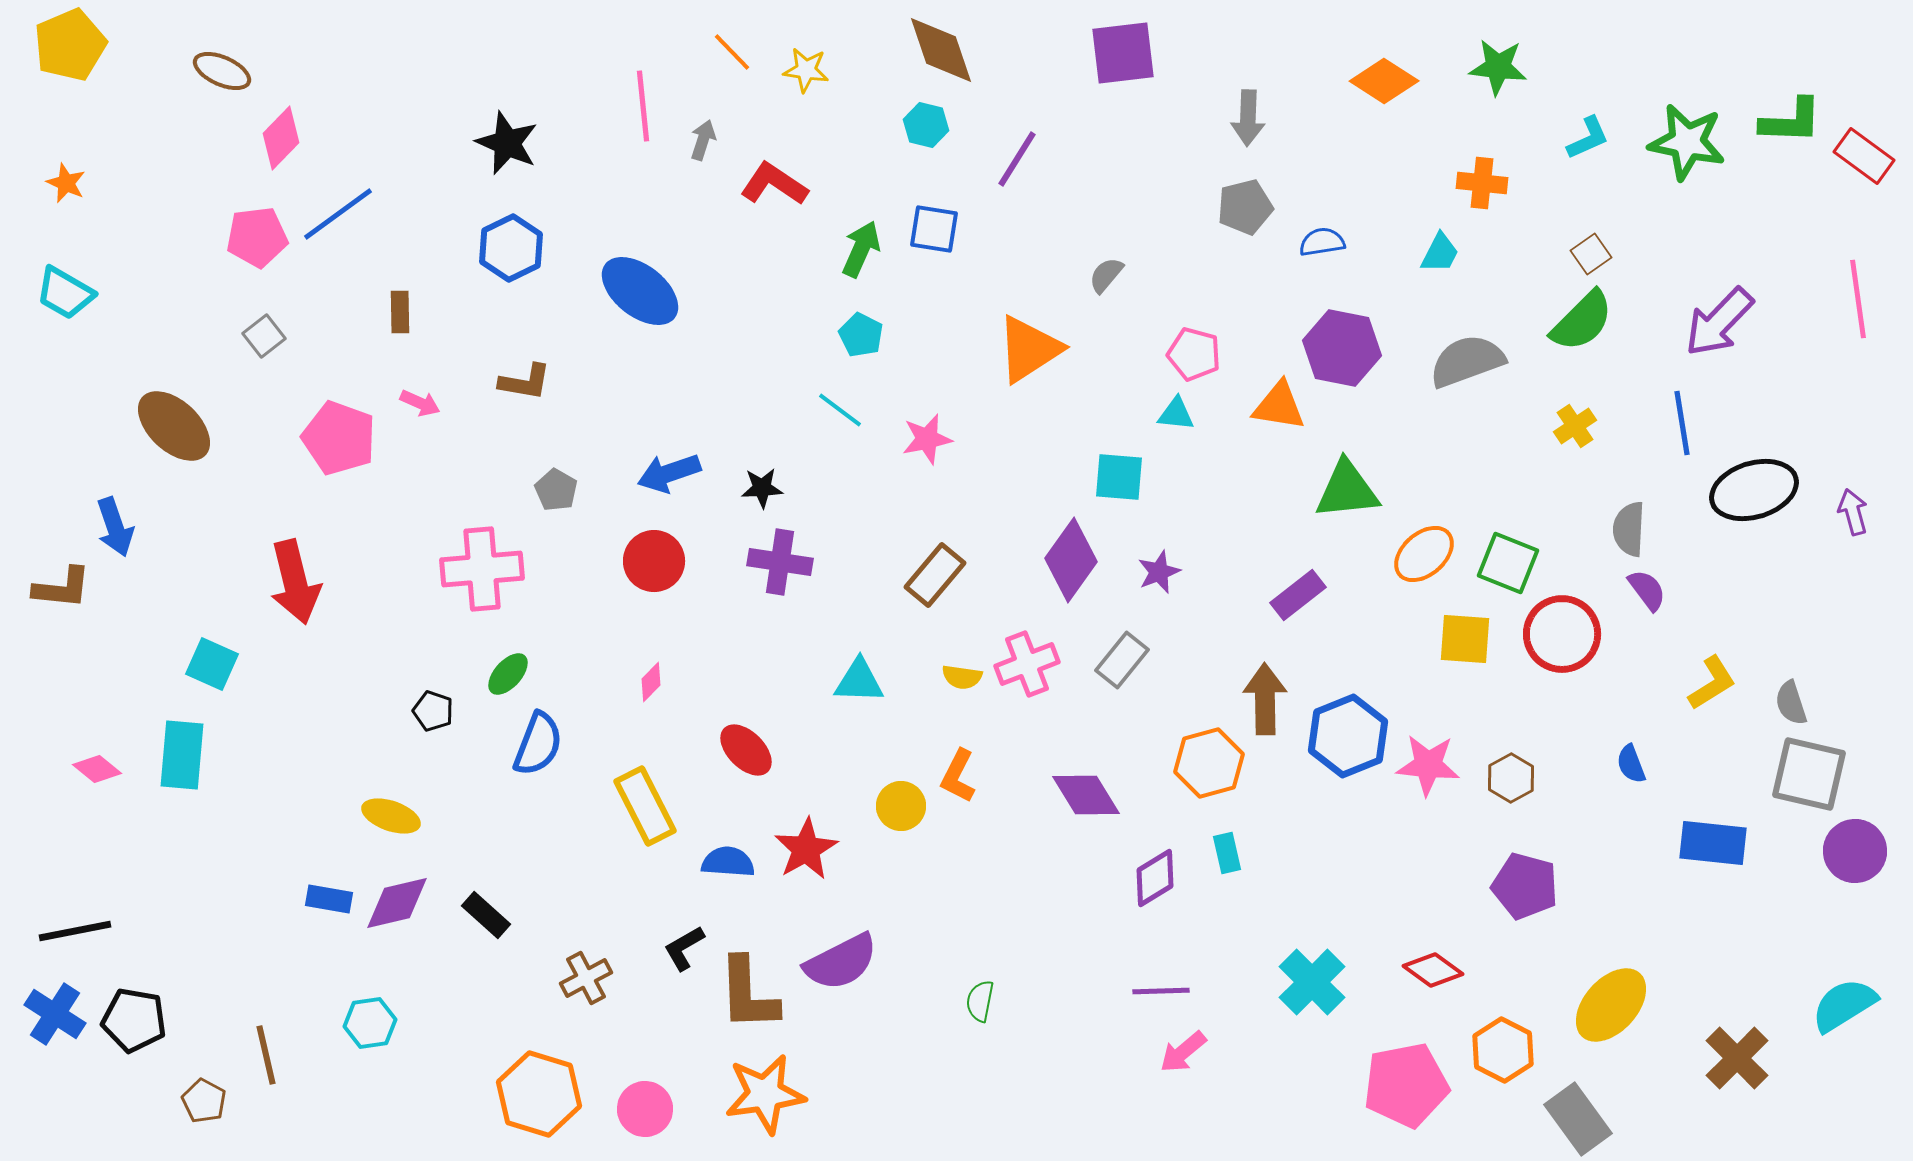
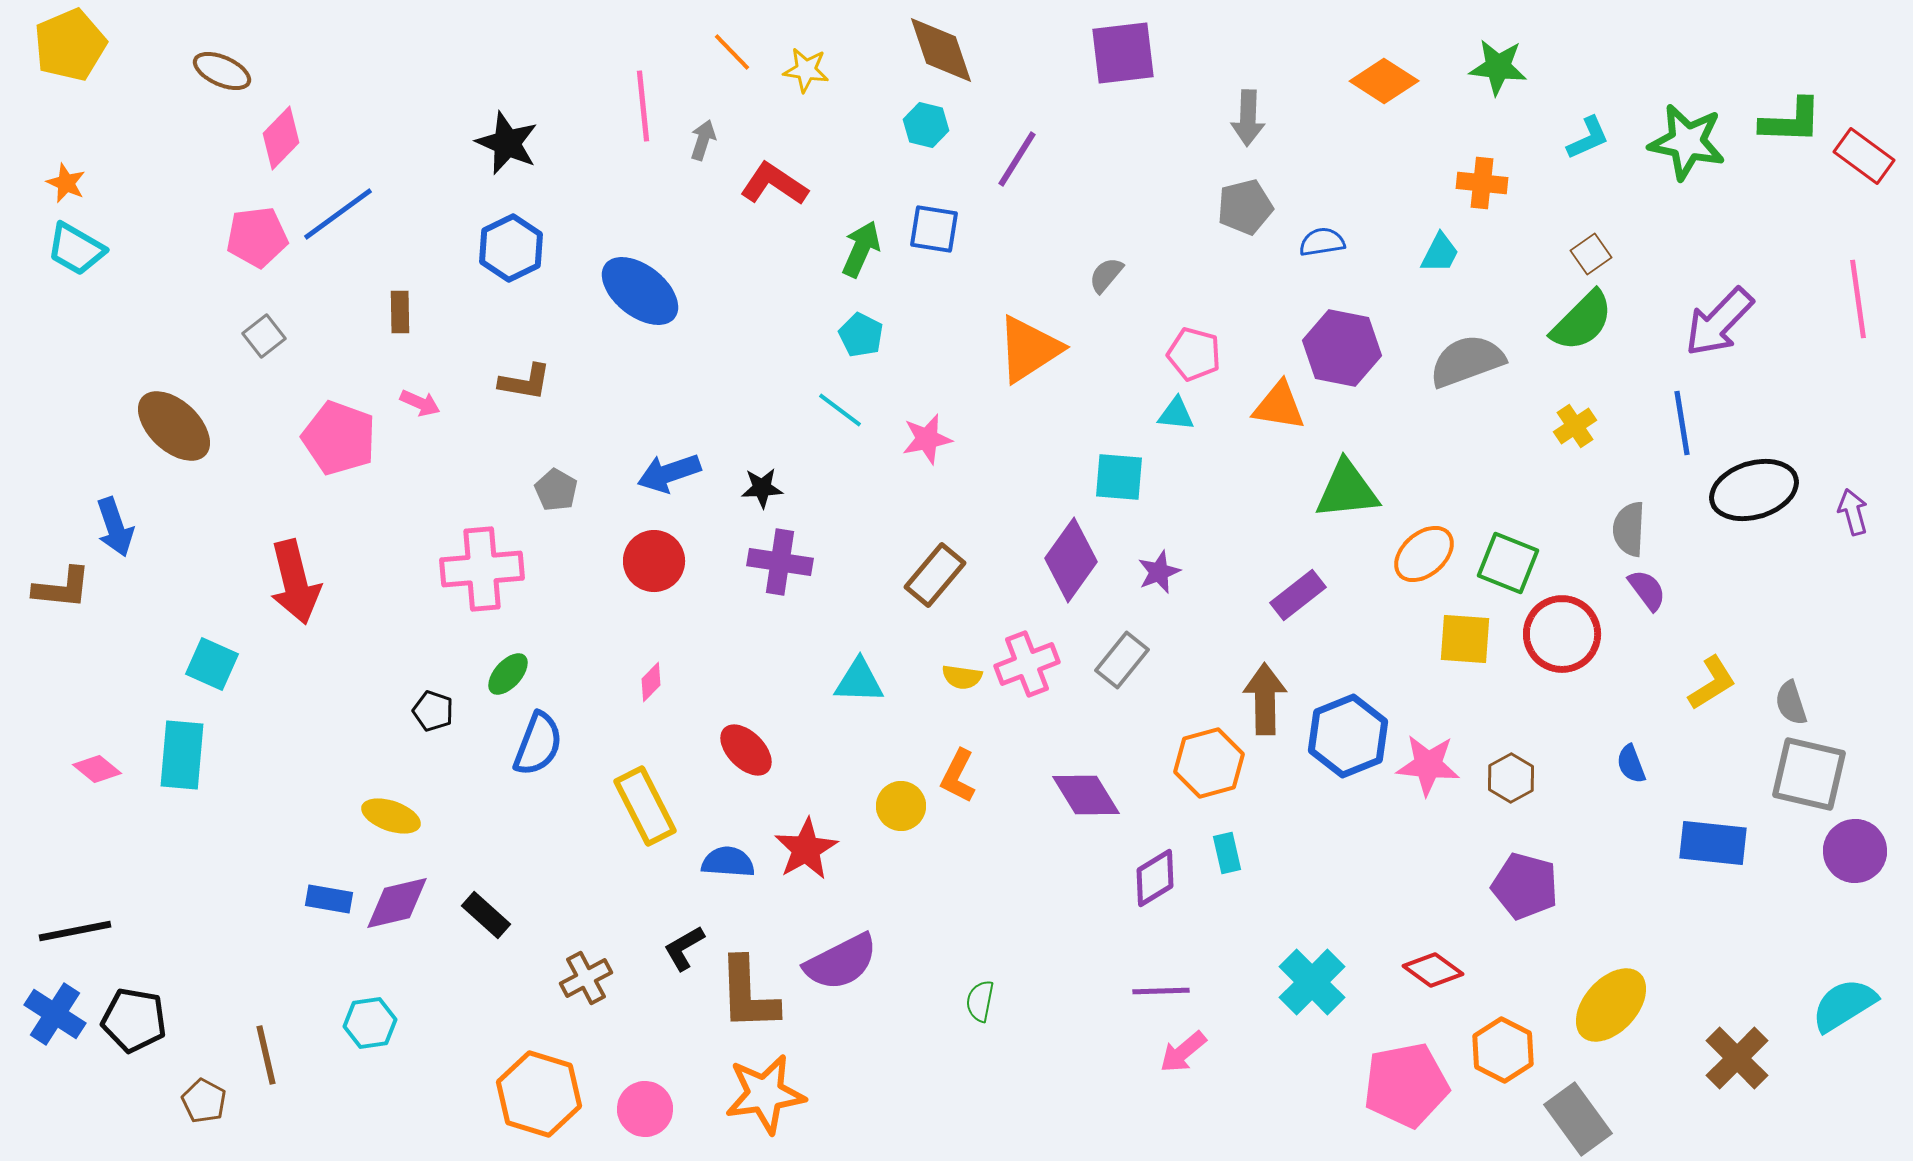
cyan trapezoid at (65, 293): moved 11 px right, 44 px up
